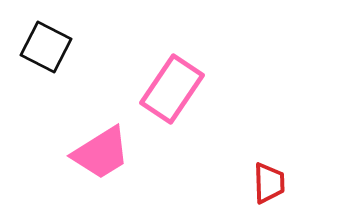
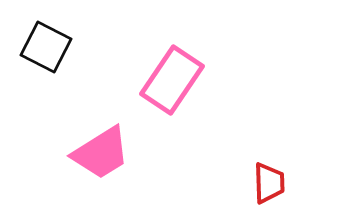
pink rectangle: moved 9 px up
